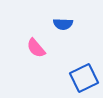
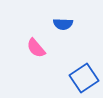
blue square: rotated 8 degrees counterclockwise
